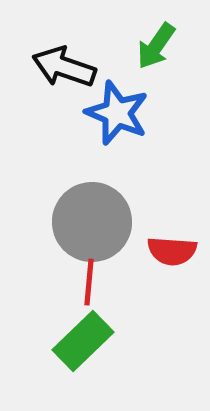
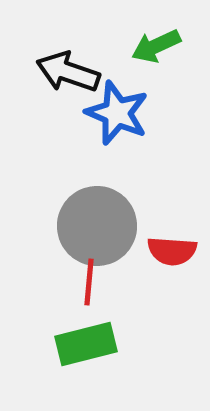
green arrow: rotated 30 degrees clockwise
black arrow: moved 4 px right, 5 px down
gray circle: moved 5 px right, 4 px down
green rectangle: moved 3 px right, 3 px down; rotated 30 degrees clockwise
